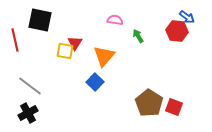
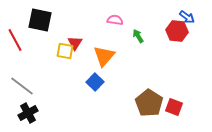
red line: rotated 15 degrees counterclockwise
gray line: moved 8 px left
